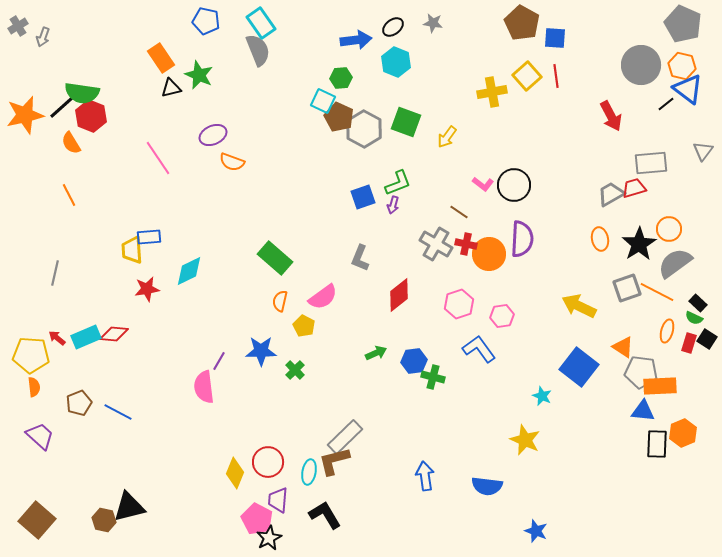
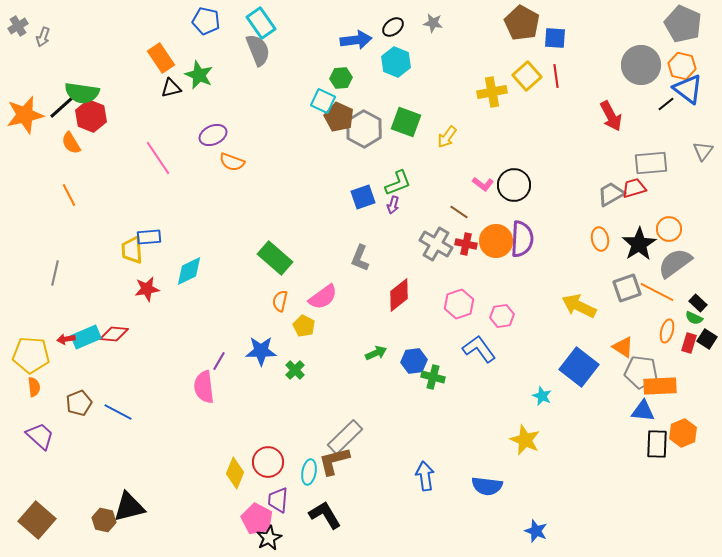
orange circle at (489, 254): moved 7 px right, 13 px up
red arrow at (57, 338): moved 9 px right, 1 px down; rotated 48 degrees counterclockwise
